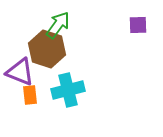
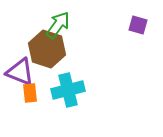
purple square: rotated 18 degrees clockwise
orange rectangle: moved 2 px up
